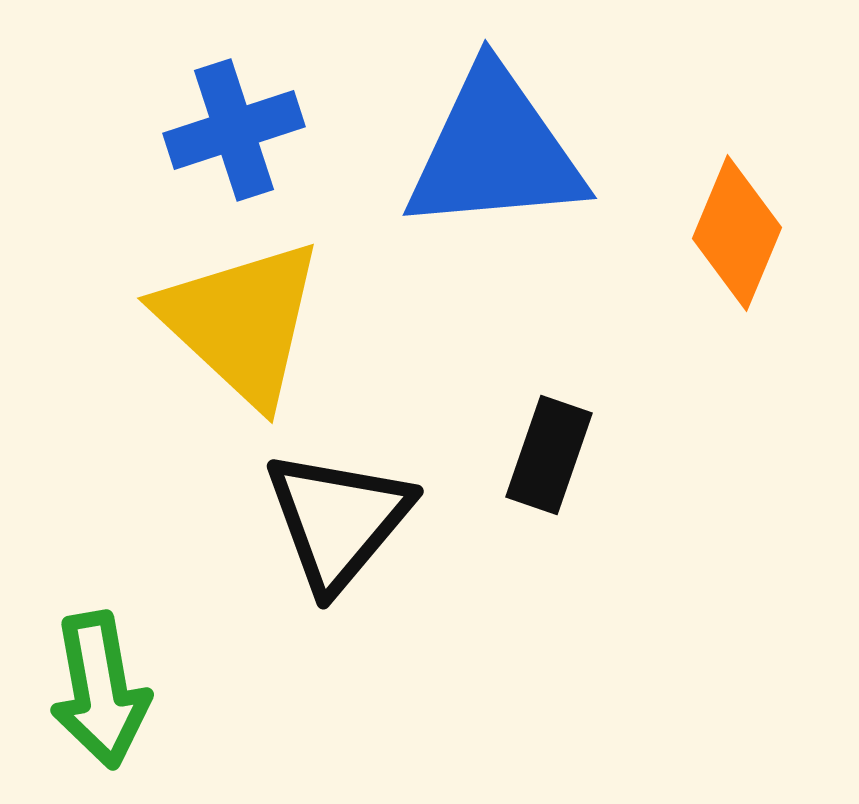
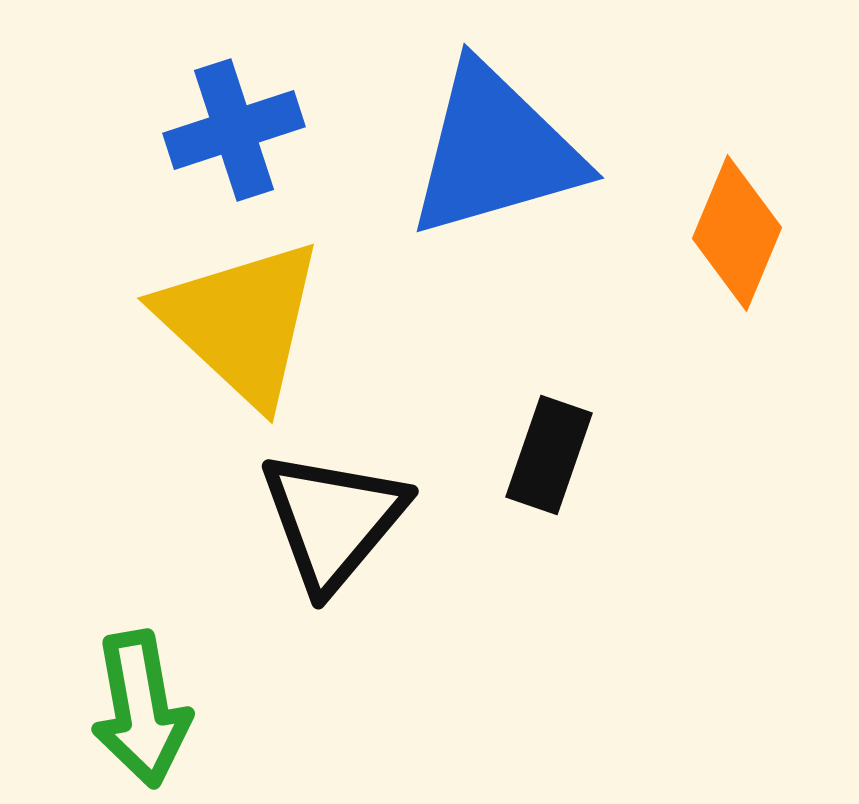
blue triangle: rotated 11 degrees counterclockwise
black triangle: moved 5 px left
green arrow: moved 41 px right, 19 px down
